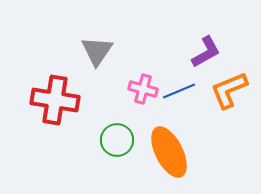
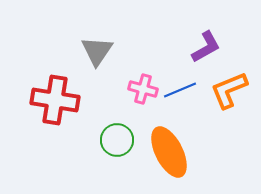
purple L-shape: moved 5 px up
blue line: moved 1 px right, 1 px up
